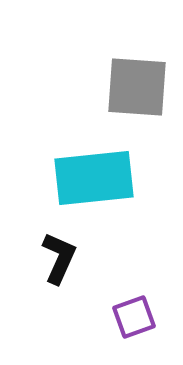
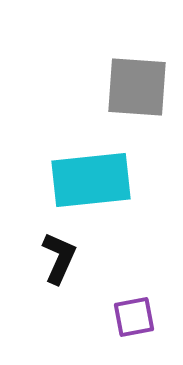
cyan rectangle: moved 3 px left, 2 px down
purple square: rotated 9 degrees clockwise
